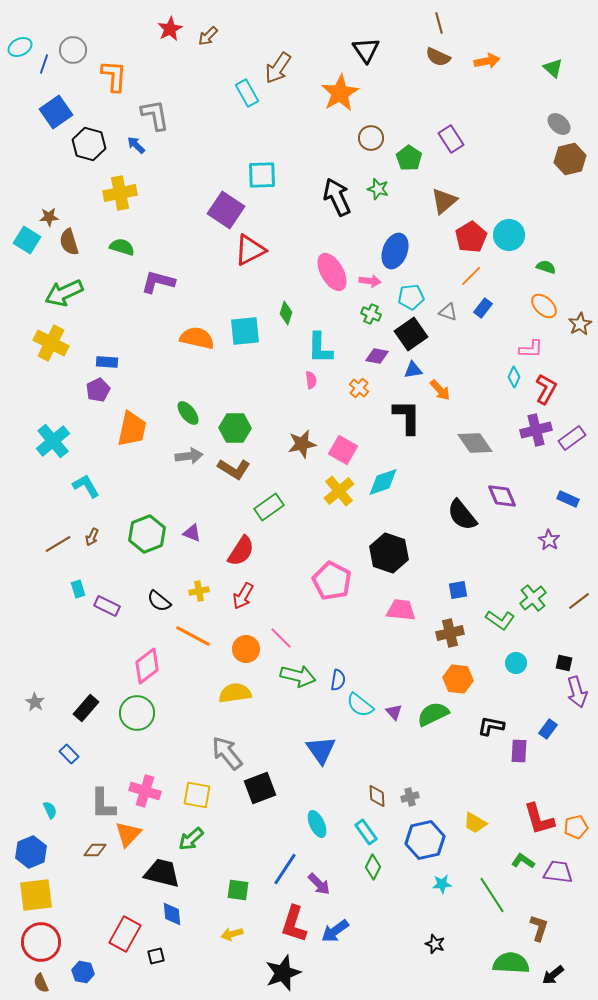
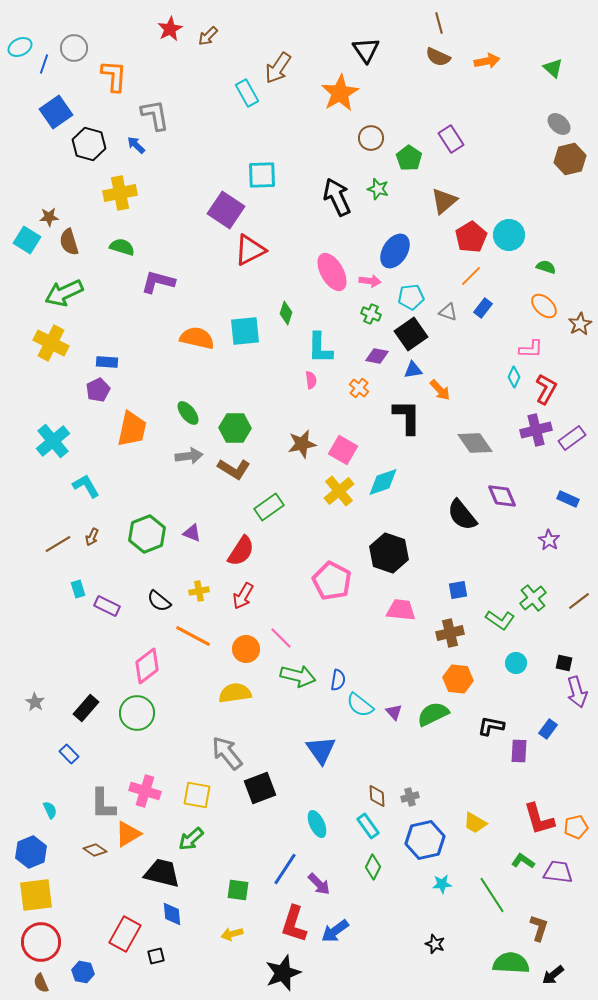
gray circle at (73, 50): moved 1 px right, 2 px up
blue ellipse at (395, 251): rotated 12 degrees clockwise
cyan rectangle at (366, 832): moved 2 px right, 6 px up
orange triangle at (128, 834): rotated 16 degrees clockwise
brown diamond at (95, 850): rotated 35 degrees clockwise
